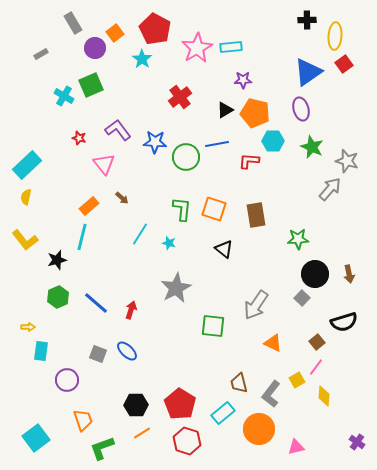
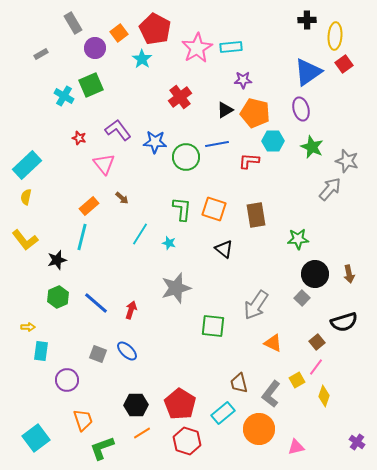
orange square at (115, 33): moved 4 px right
gray star at (176, 288): rotated 12 degrees clockwise
yellow diamond at (324, 396): rotated 15 degrees clockwise
